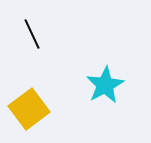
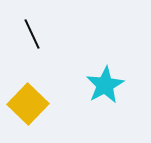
yellow square: moved 1 px left, 5 px up; rotated 9 degrees counterclockwise
